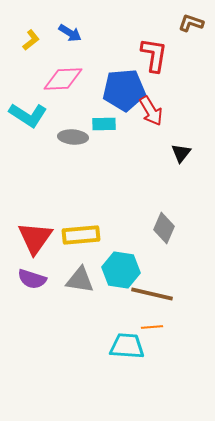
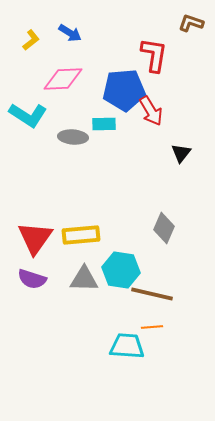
gray triangle: moved 4 px right, 1 px up; rotated 8 degrees counterclockwise
